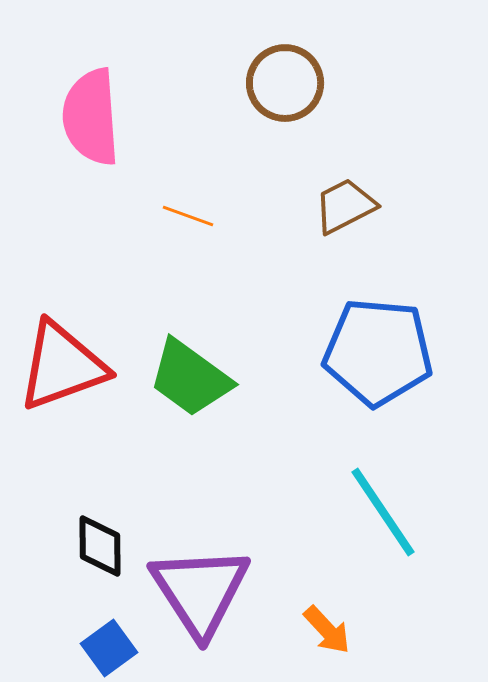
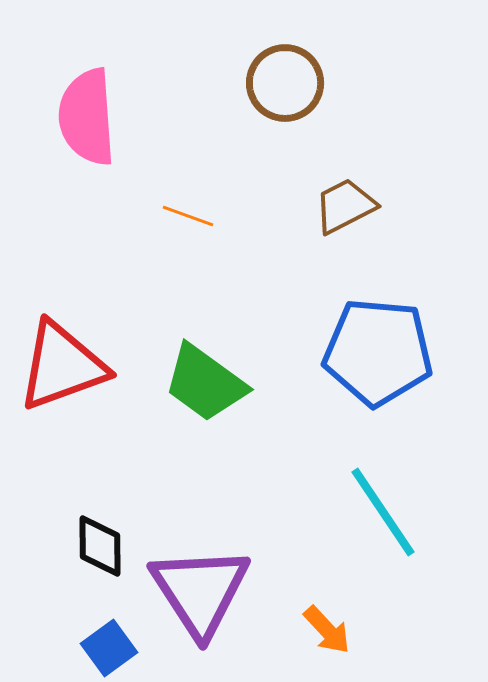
pink semicircle: moved 4 px left
green trapezoid: moved 15 px right, 5 px down
